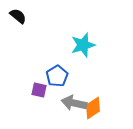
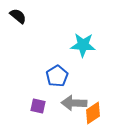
cyan star: rotated 20 degrees clockwise
purple square: moved 1 px left, 16 px down
gray arrow: rotated 10 degrees counterclockwise
orange diamond: moved 5 px down
